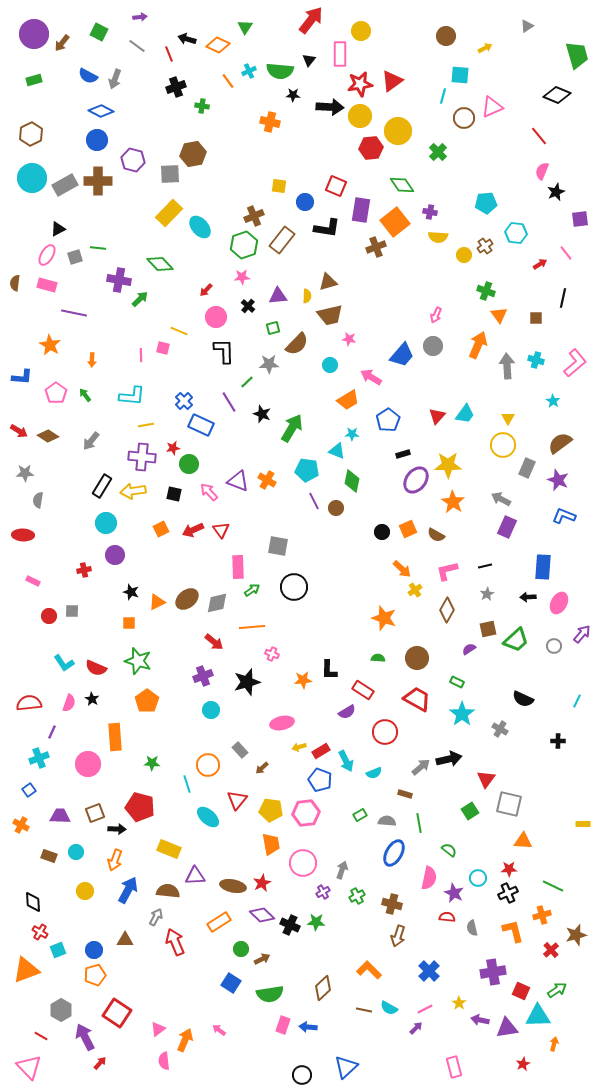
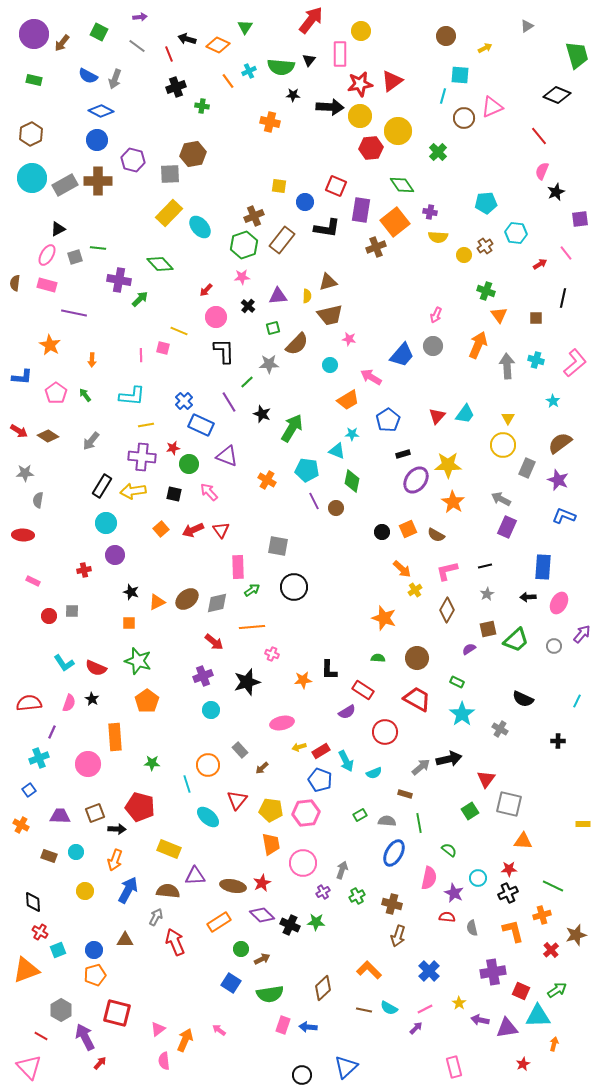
green semicircle at (280, 71): moved 1 px right, 4 px up
green rectangle at (34, 80): rotated 28 degrees clockwise
purple triangle at (238, 481): moved 11 px left, 25 px up
orange square at (161, 529): rotated 14 degrees counterclockwise
red square at (117, 1013): rotated 20 degrees counterclockwise
